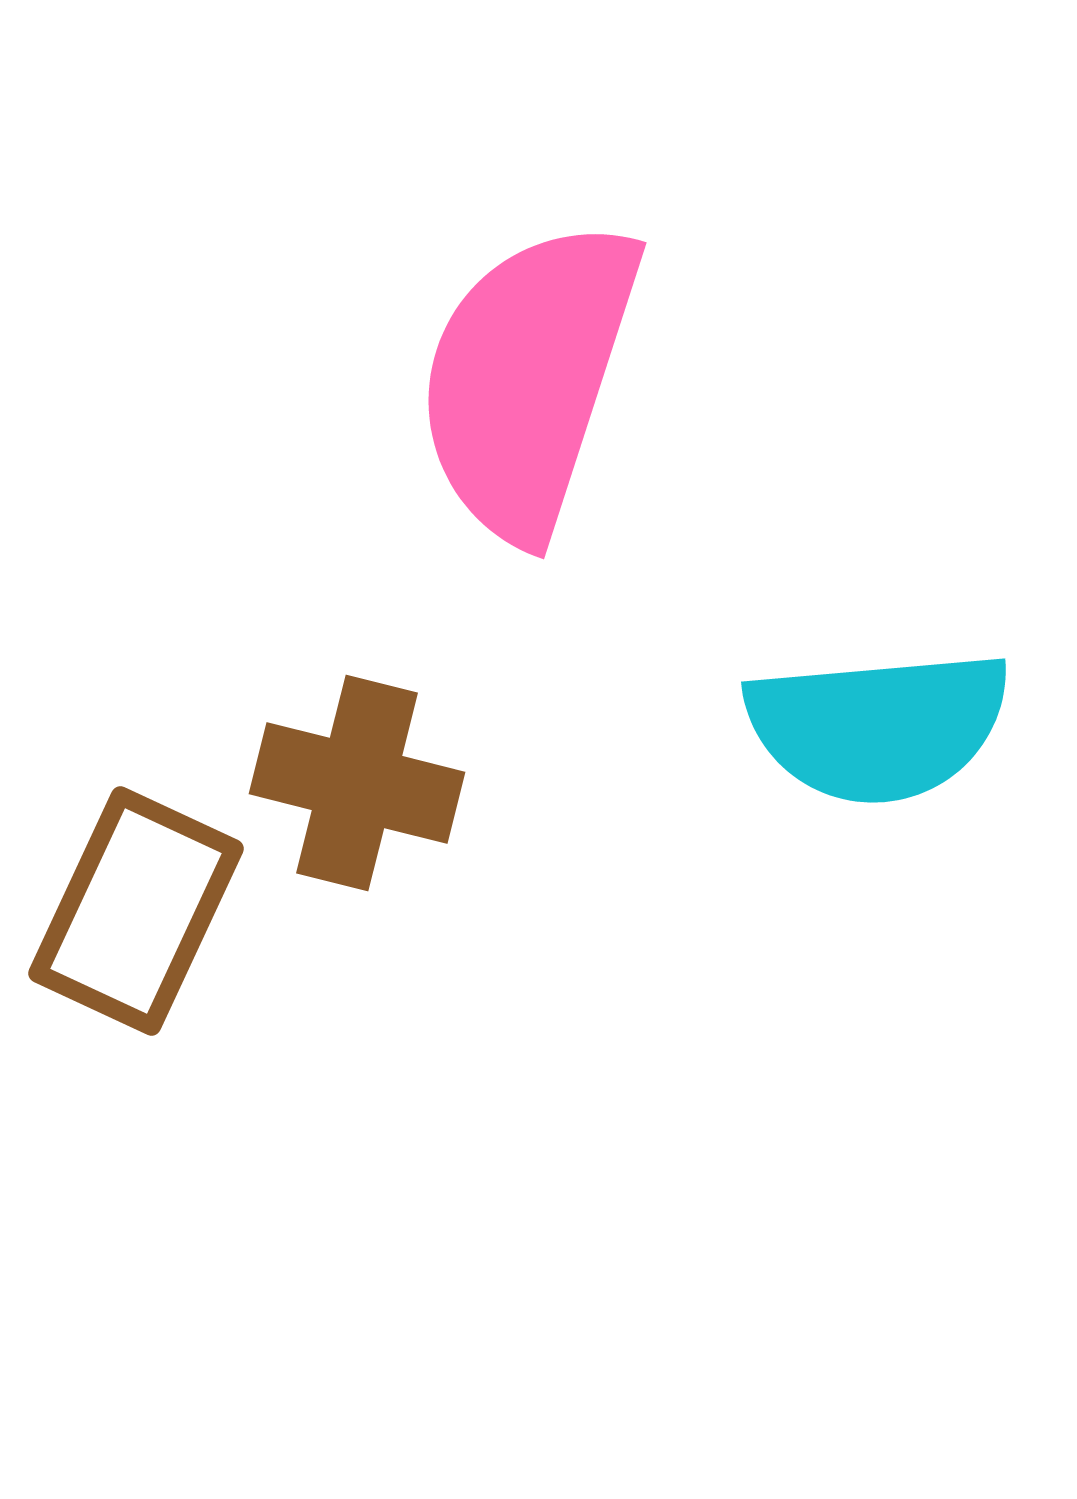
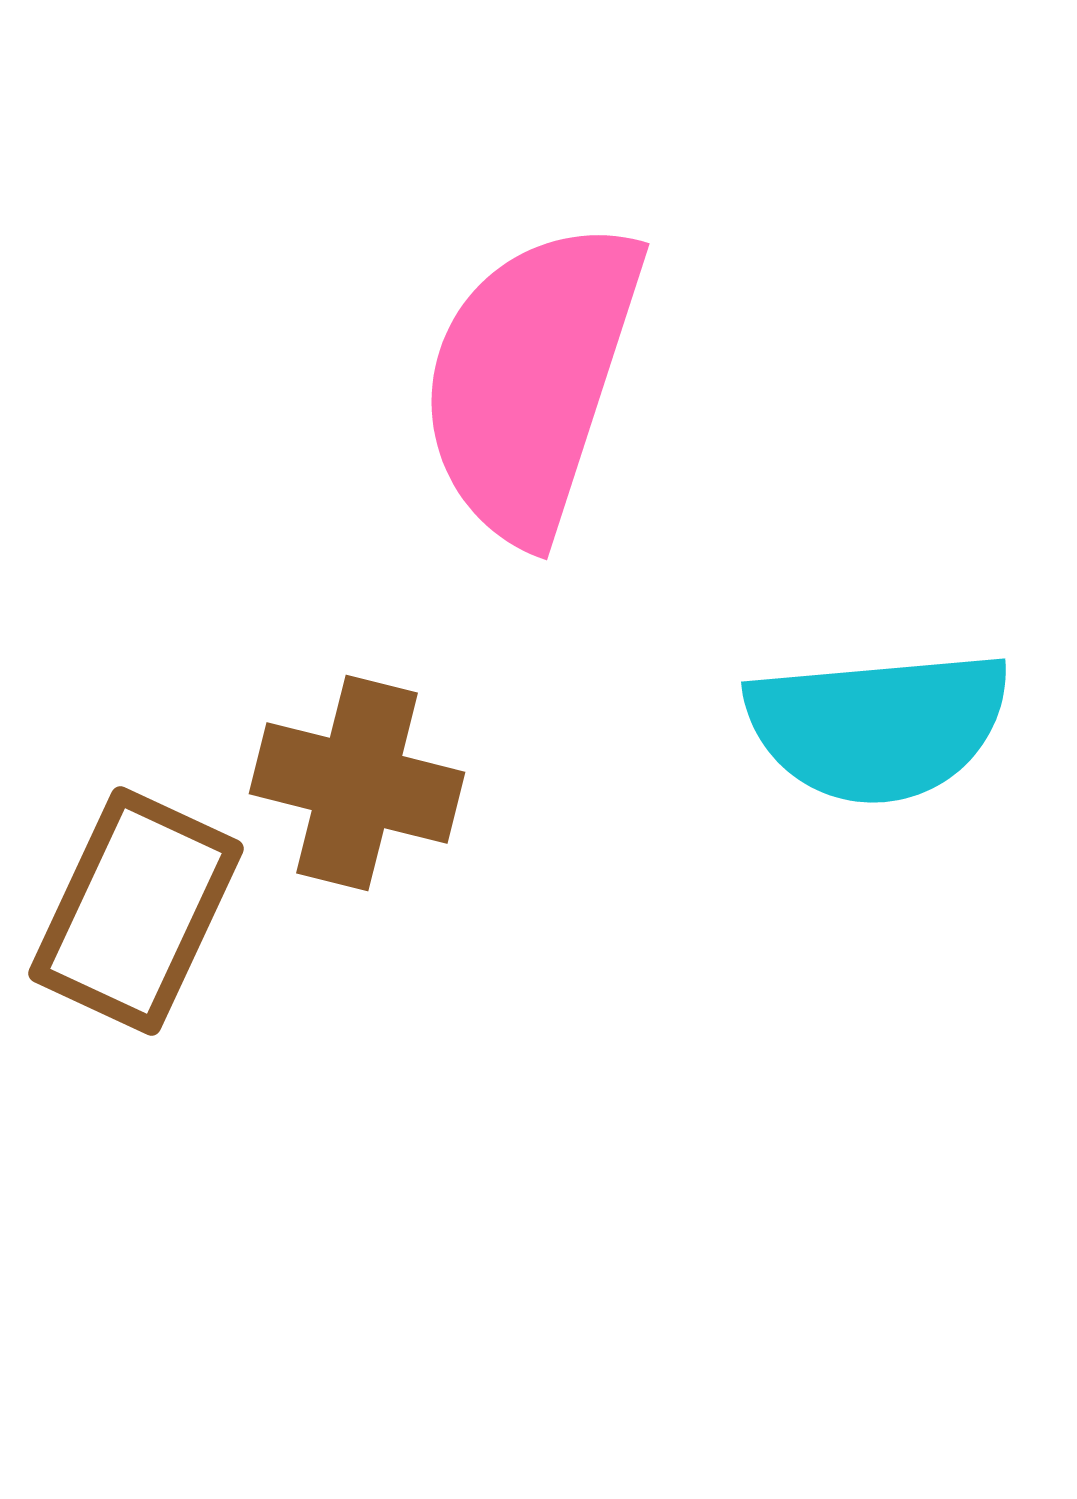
pink semicircle: moved 3 px right, 1 px down
